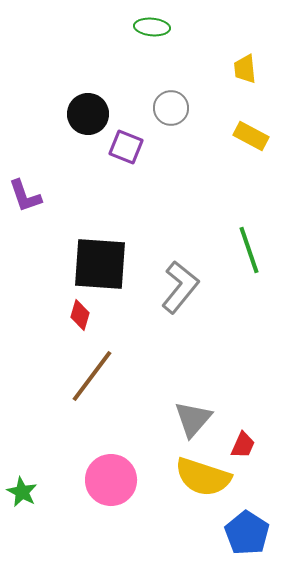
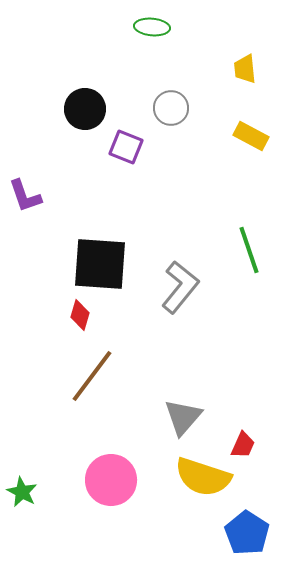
black circle: moved 3 px left, 5 px up
gray triangle: moved 10 px left, 2 px up
